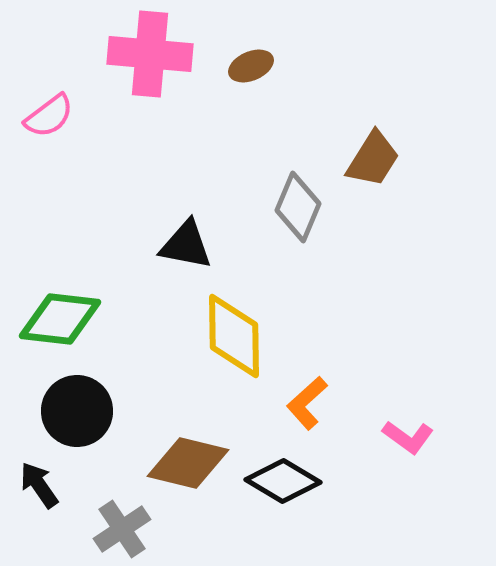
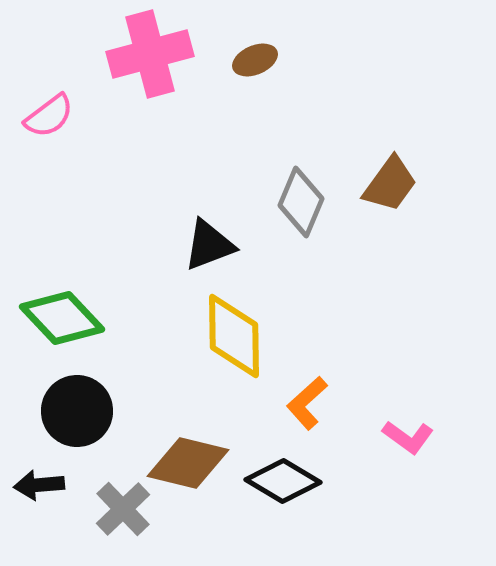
pink cross: rotated 20 degrees counterclockwise
brown ellipse: moved 4 px right, 6 px up
brown trapezoid: moved 17 px right, 25 px down; rotated 4 degrees clockwise
gray diamond: moved 3 px right, 5 px up
black triangle: moved 23 px right; rotated 32 degrees counterclockwise
green diamond: moved 2 px right, 1 px up; rotated 40 degrees clockwise
black arrow: rotated 60 degrees counterclockwise
gray cross: moved 1 px right, 20 px up; rotated 10 degrees counterclockwise
